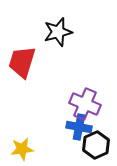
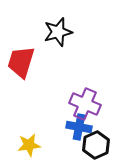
red trapezoid: moved 1 px left
yellow star: moved 7 px right, 4 px up
